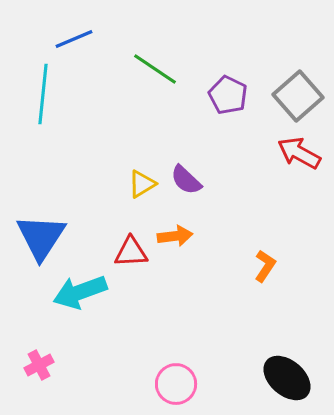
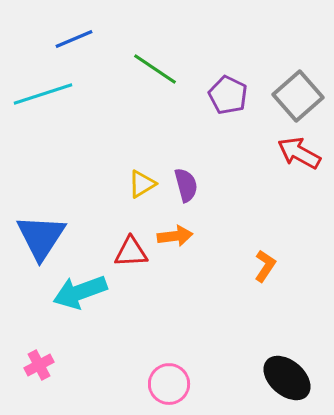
cyan line: rotated 66 degrees clockwise
purple semicircle: moved 5 px down; rotated 148 degrees counterclockwise
pink circle: moved 7 px left
